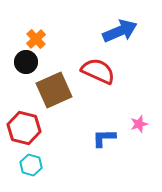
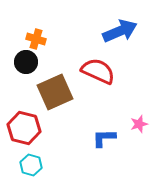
orange cross: rotated 30 degrees counterclockwise
brown square: moved 1 px right, 2 px down
